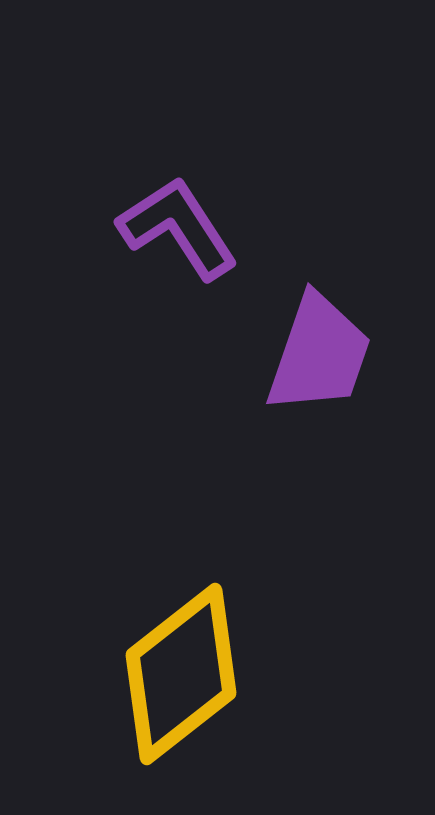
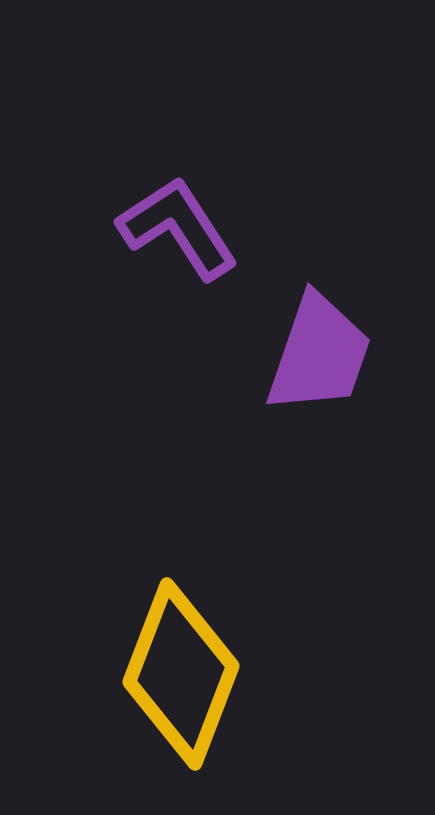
yellow diamond: rotated 31 degrees counterclockwise
